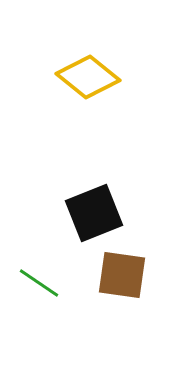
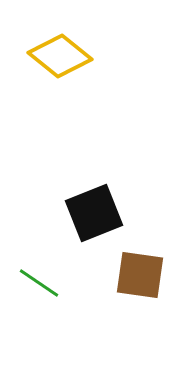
yellow diamond: moved 28 px left, 21 px up
brown square: moved 18 px right
